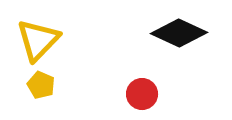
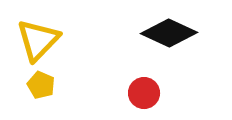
black diamond: moved 10 px left
red circle: moved 2 px right, 1 px up
